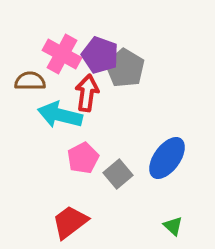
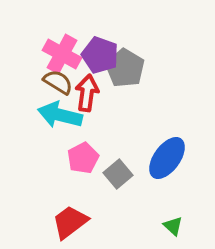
brown semicircle: moved 28 px right, 1 px down; rotated 32 degrees clockwise
